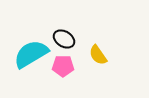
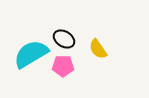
yellow semicircle: moved 6 px up
